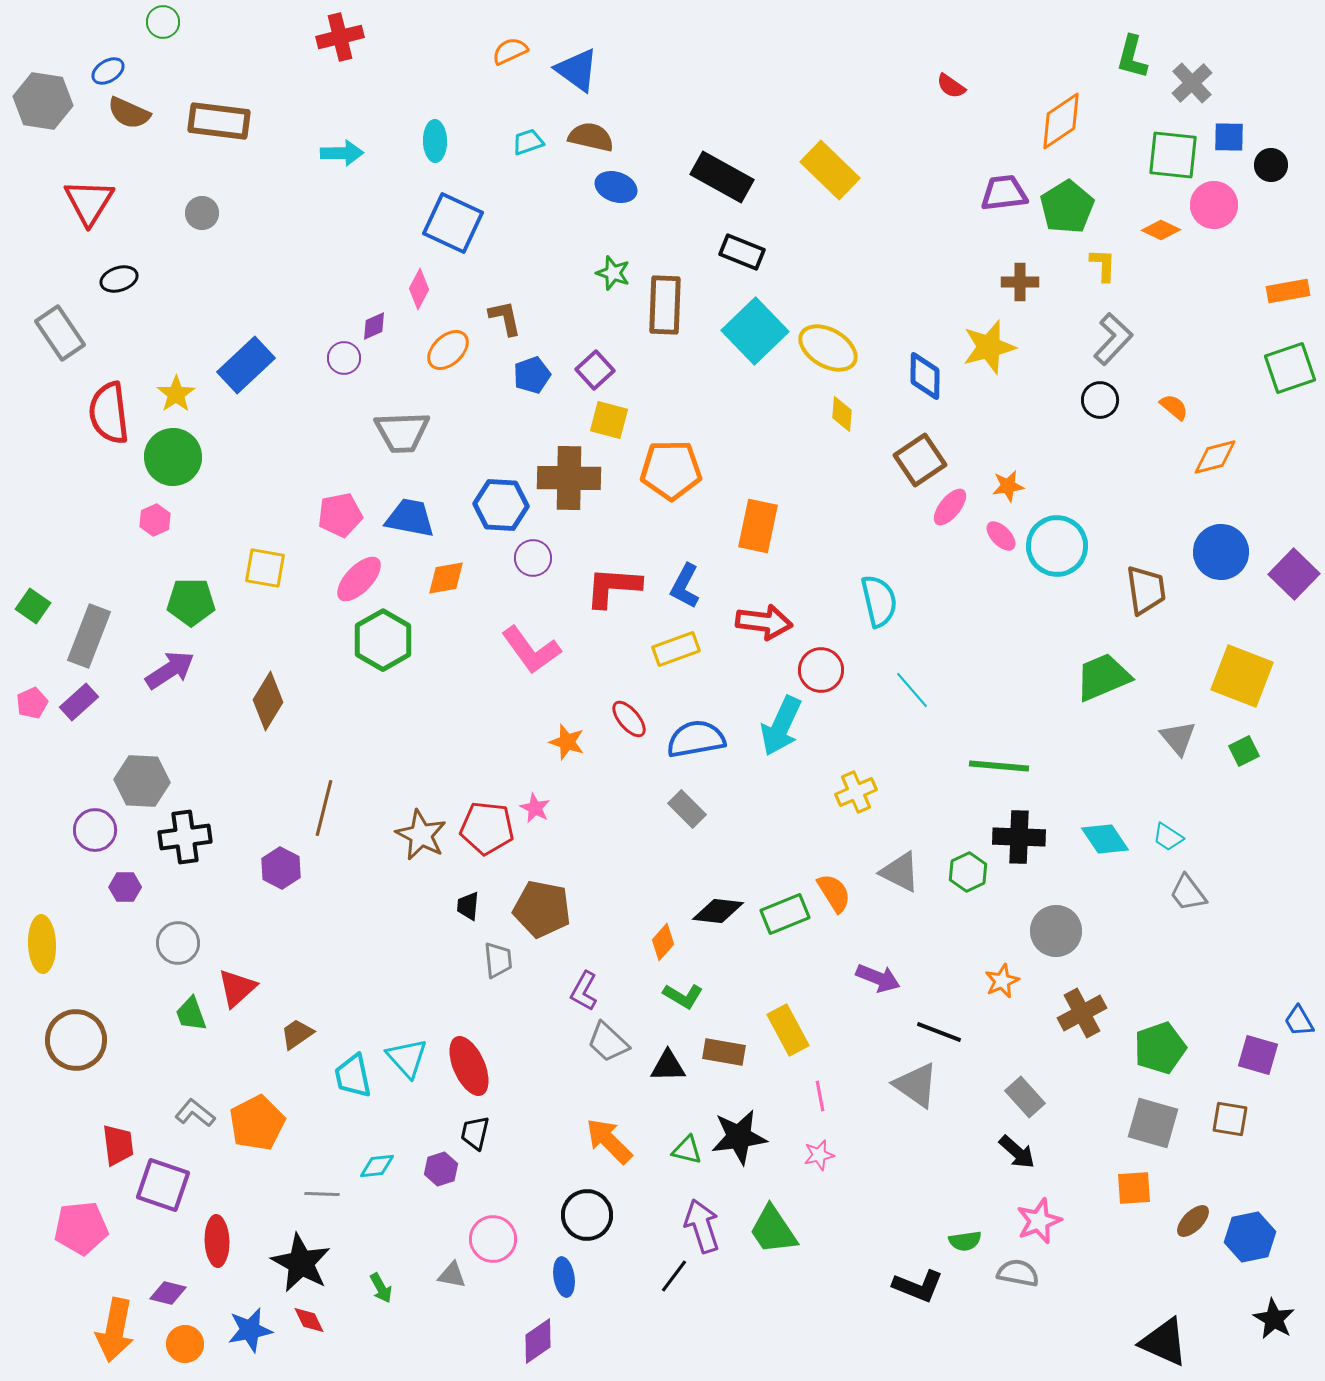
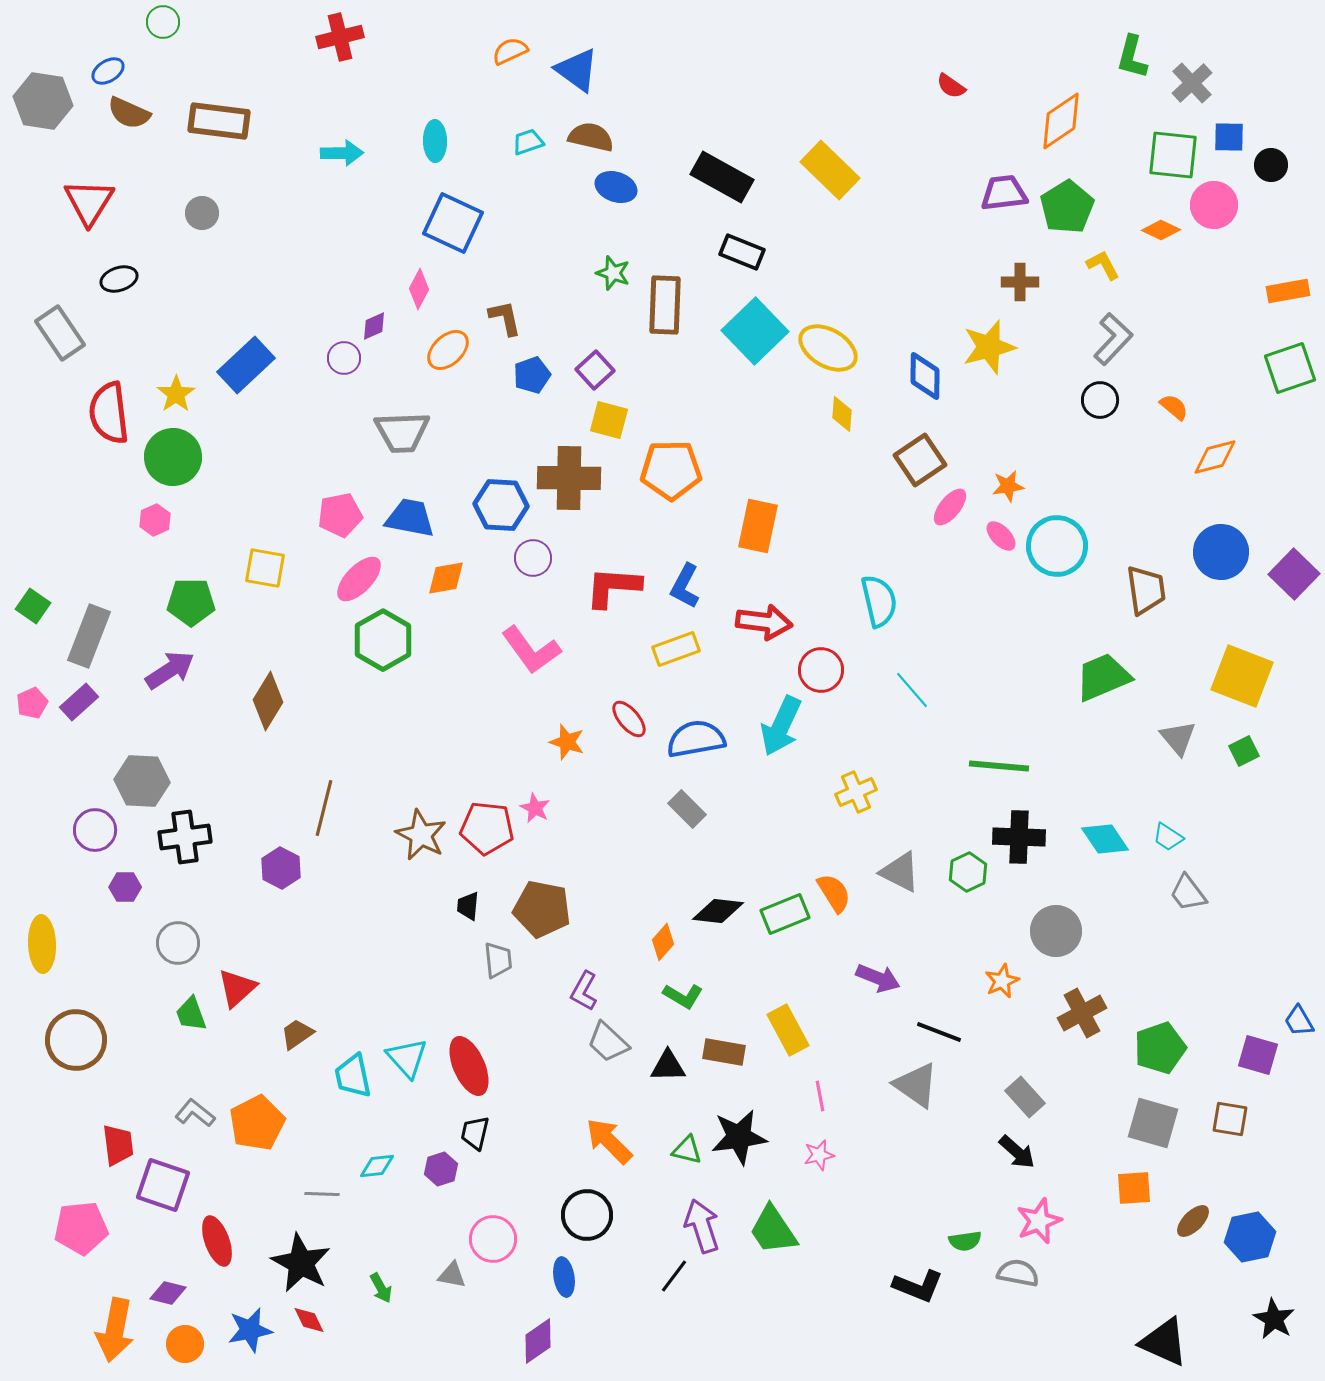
yellow L-shape at (1103, 265): rotated 30 degrees counterclockwise
red ellipse at (217, 1241): rotated 18 degrees counterclockwise
